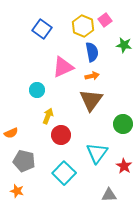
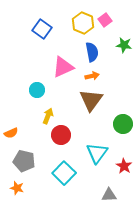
yellow hexagon: moved 3 px up
orange star: moved 3 px up
